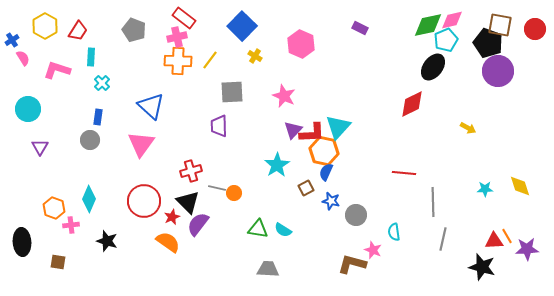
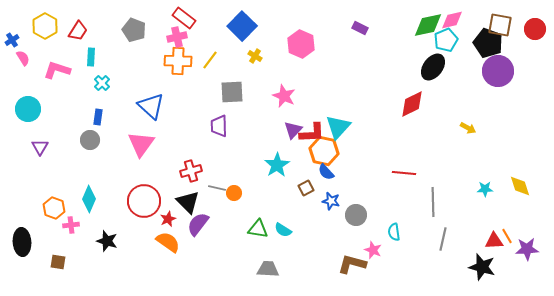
blue semicircle at (326, 172): rotated 66 degrees counterclockwise
red star at (172, 217): moved 4 px left, 2 px down
